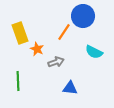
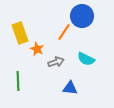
blue circle: moved 1 px left
cyan semicircle: moved 8 px left, 7 px down
